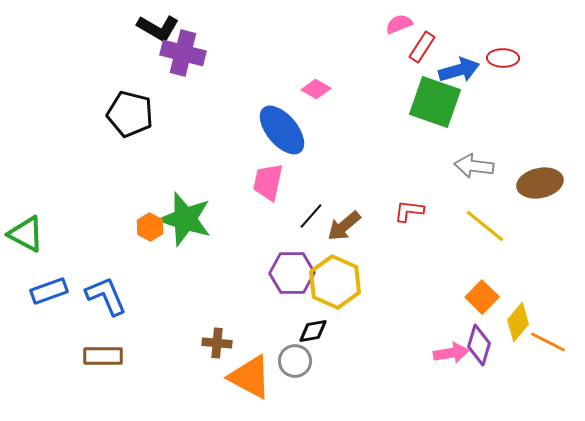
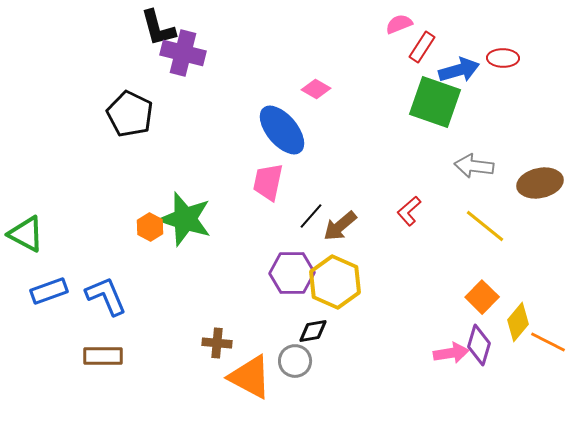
black L-shape: rotated 45 degrees clockwise
black pentagon: rotated 12 degrees clockwise
red L-shape: rotated 48 degrees counterclockwise
brown arrow: moved 4 px left
